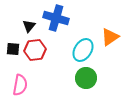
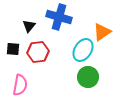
blue cross: moved 3 px right, 1 px up
orange triangle: moved 8 px left, 5 px up
red hexagon: moved 3 px right, 2 px down
green circle: moved 2 px right, 1 px up
